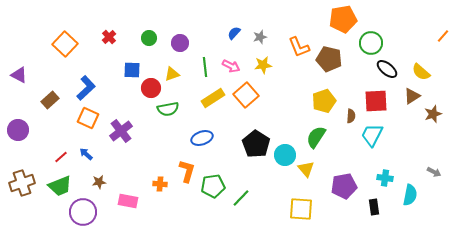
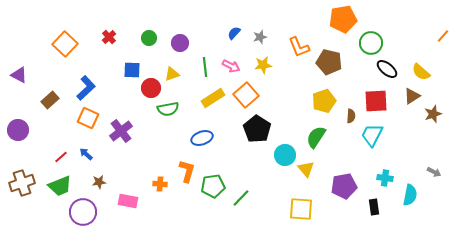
brown pentagon at (329, 59): moved 3 px down
black pentagon at (256, 144): moved 1 px right, 15 px up
